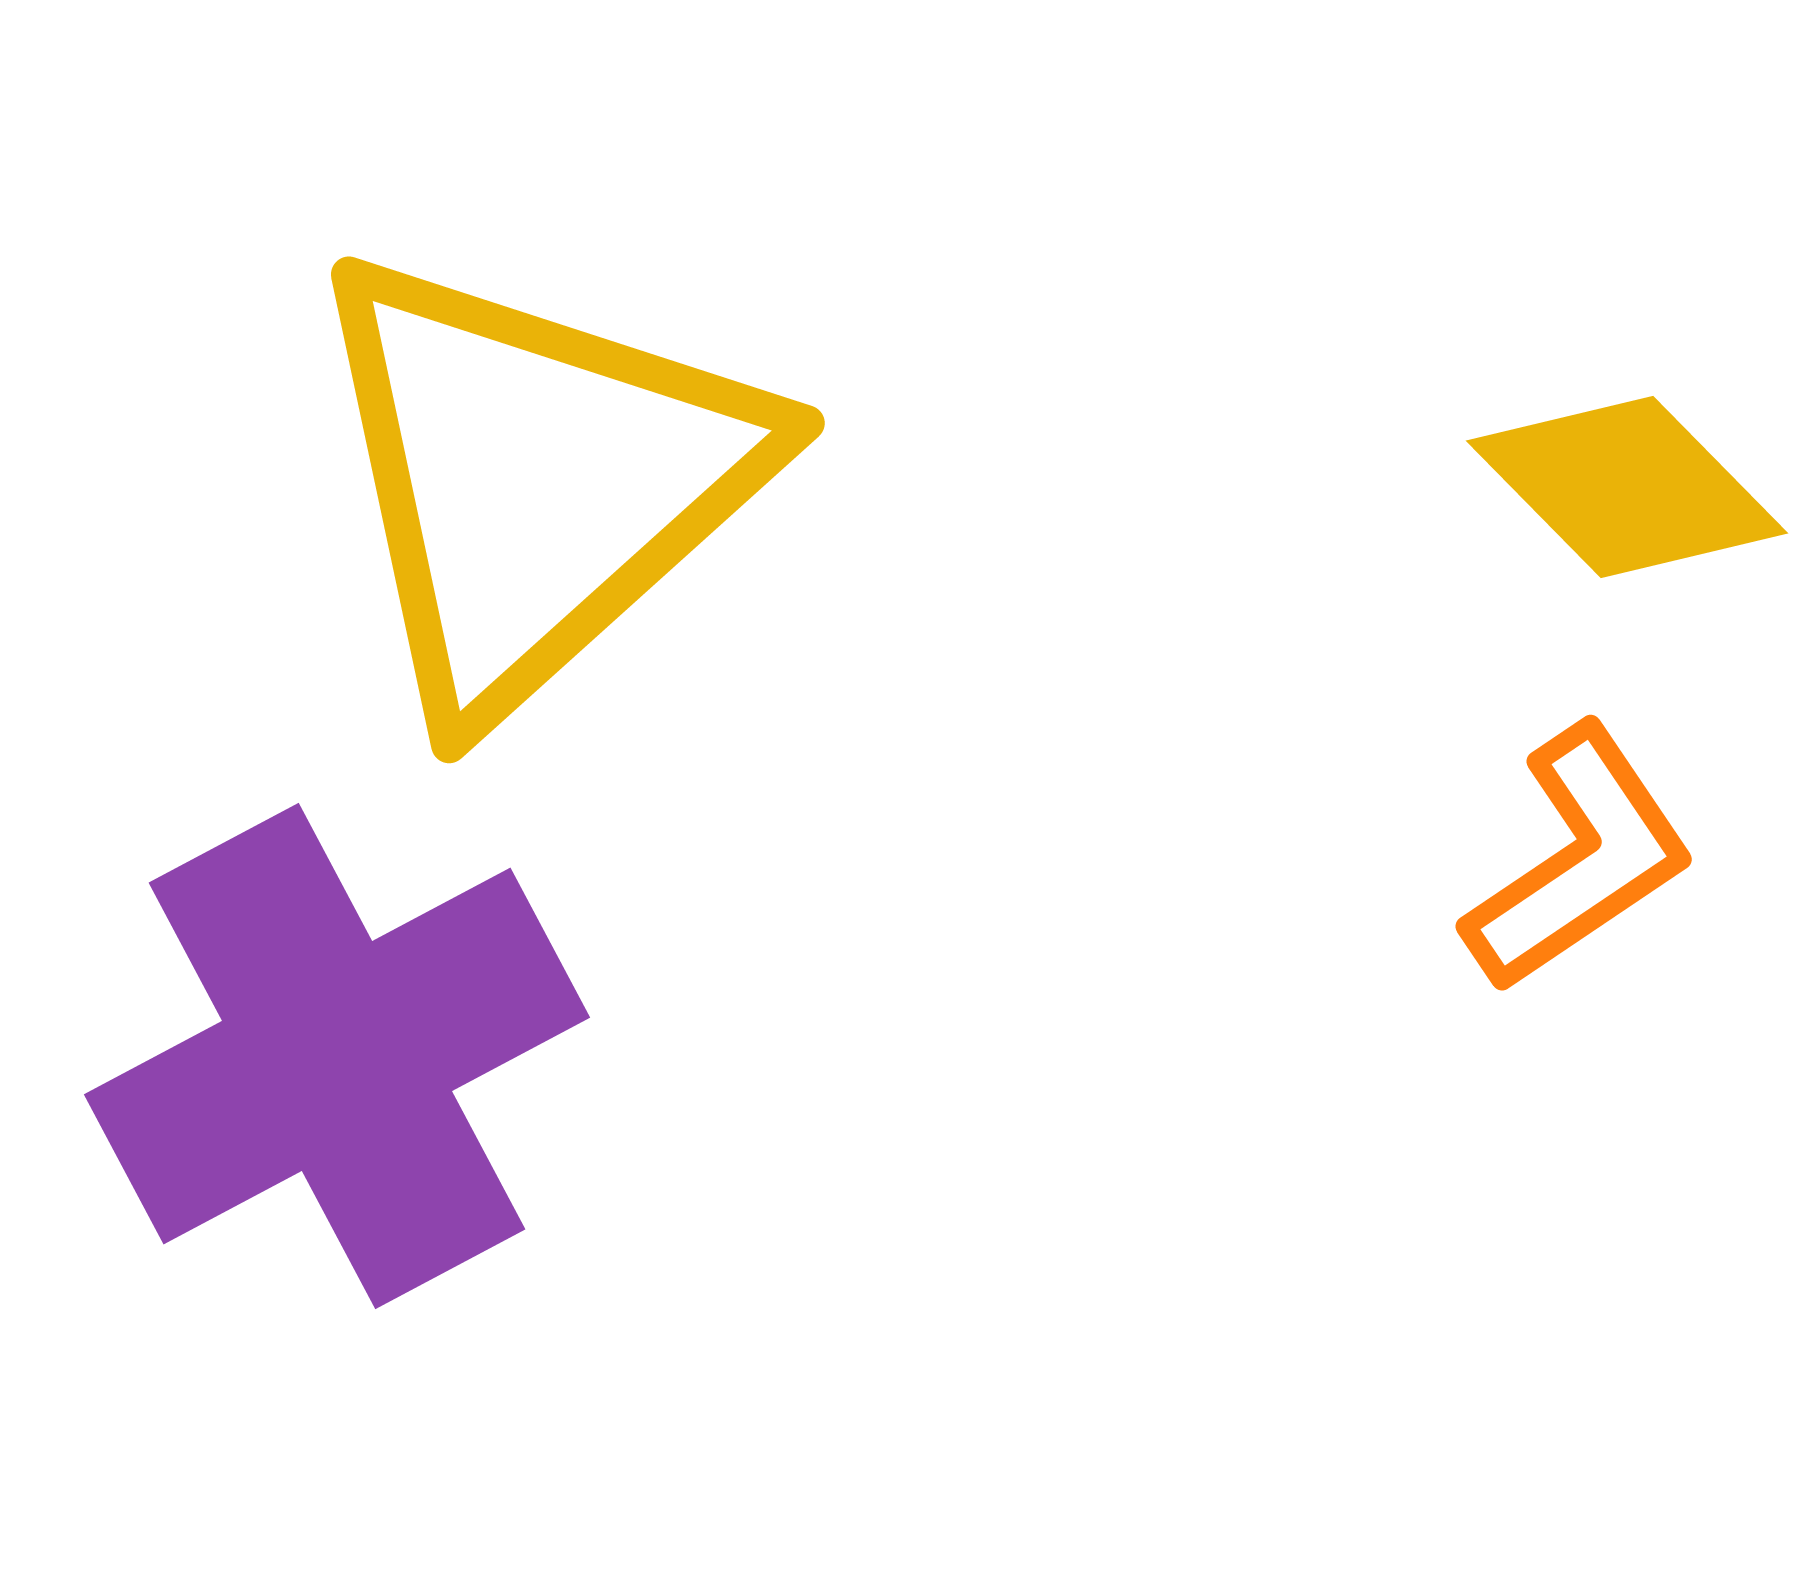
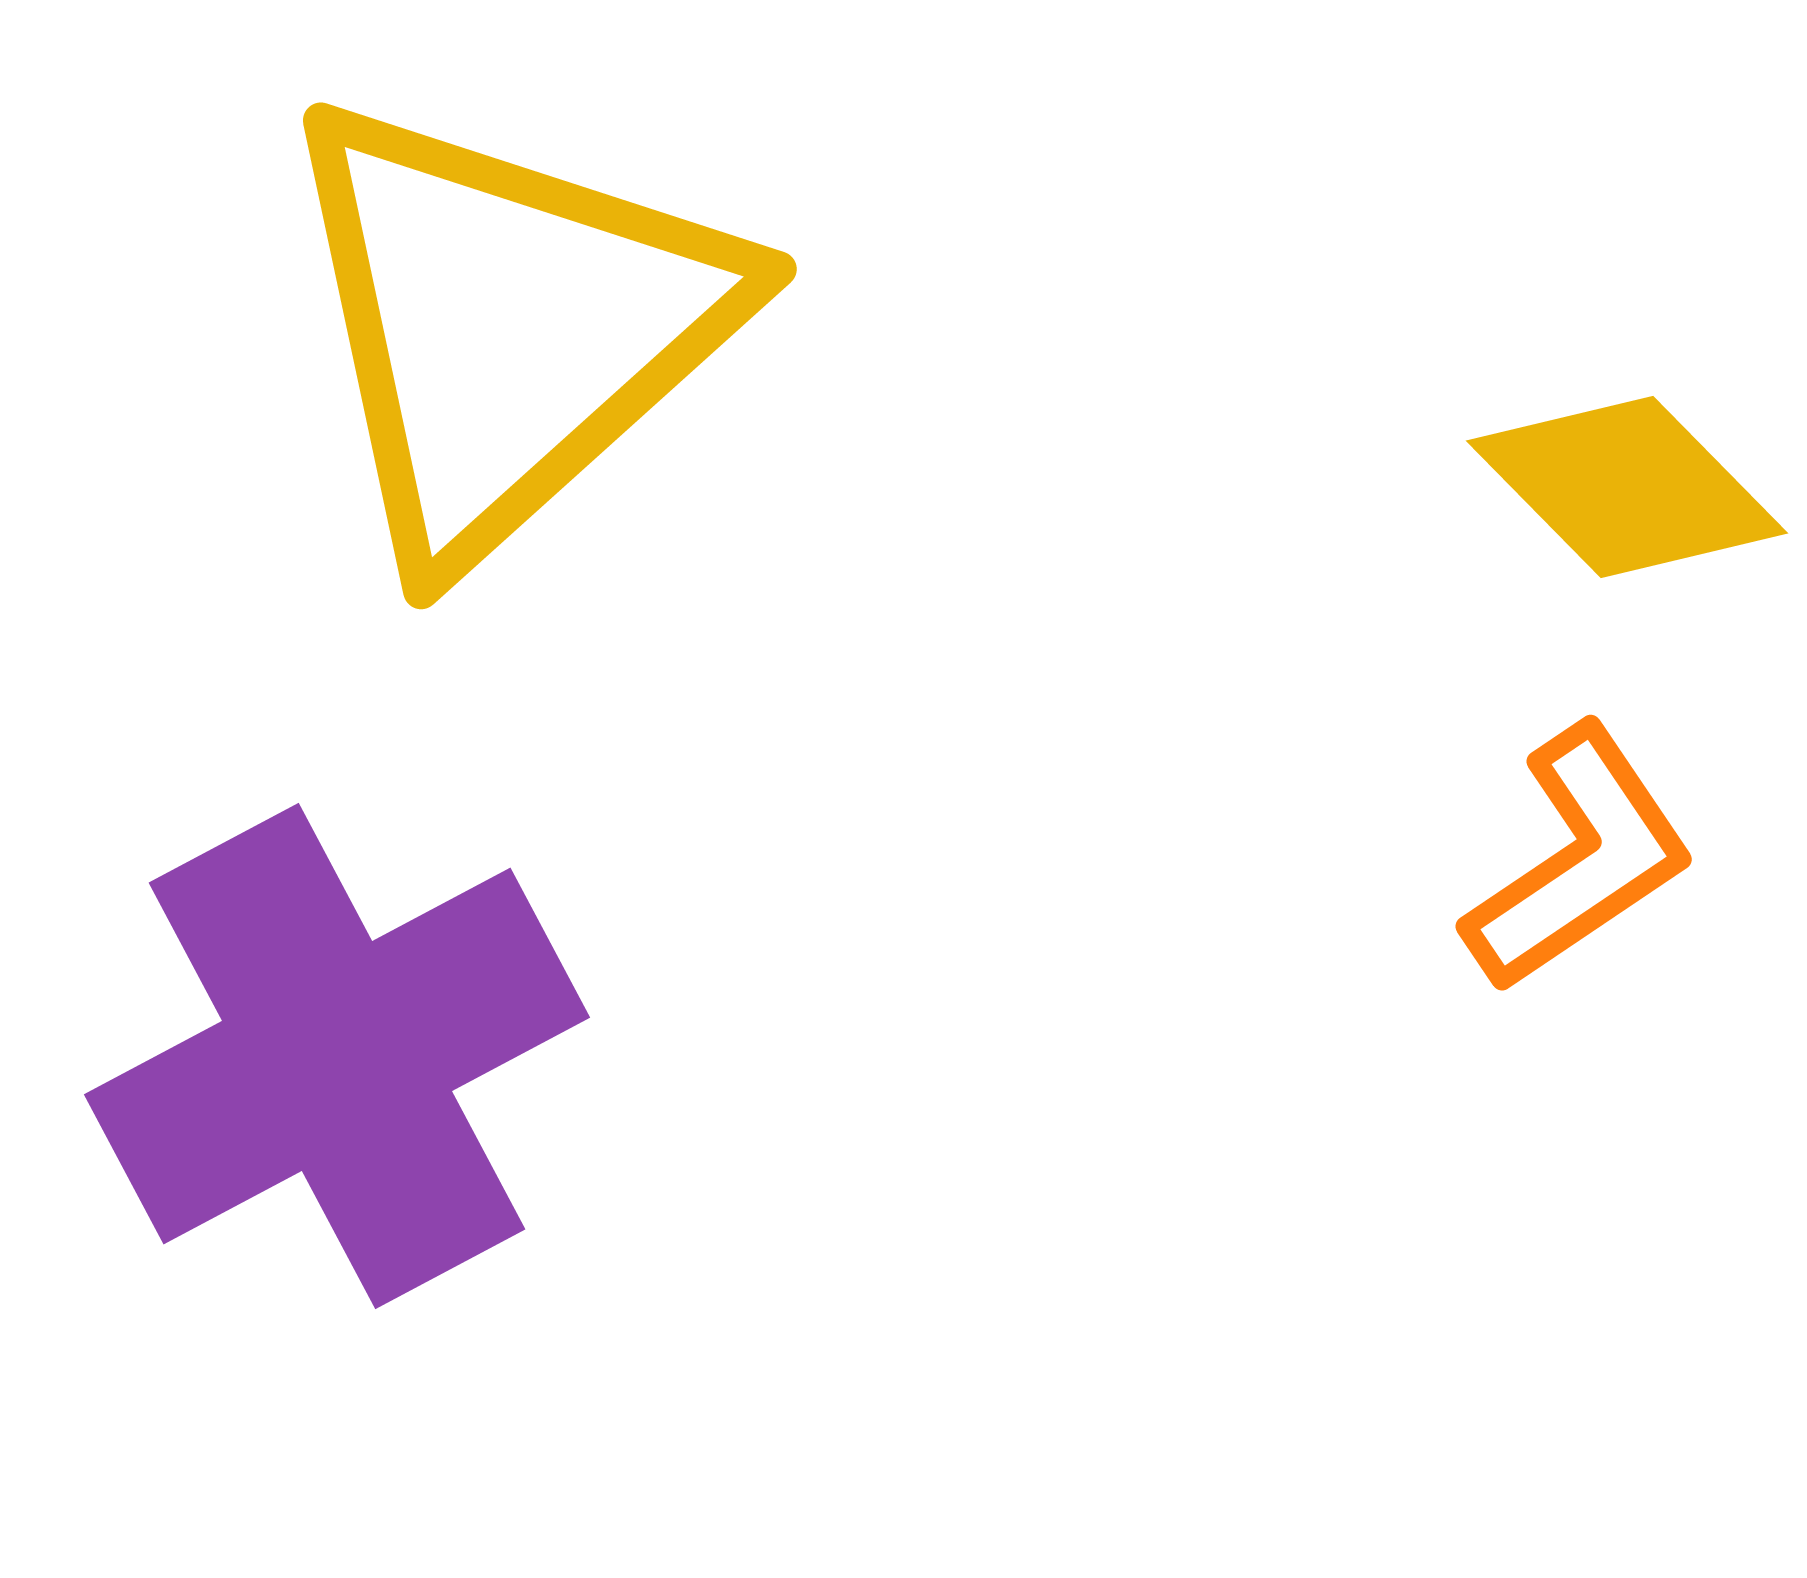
yellow triangle: moved 28 px left, 154 px up
